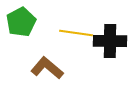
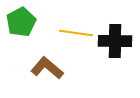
black cross: moved 5 px right
